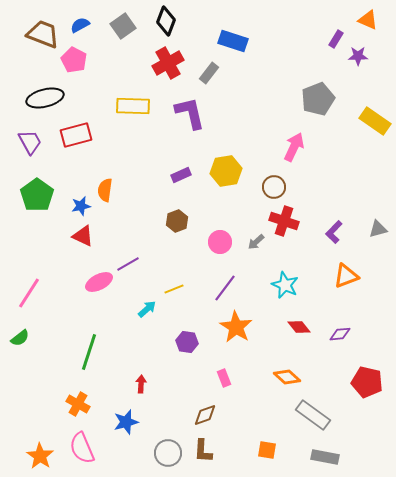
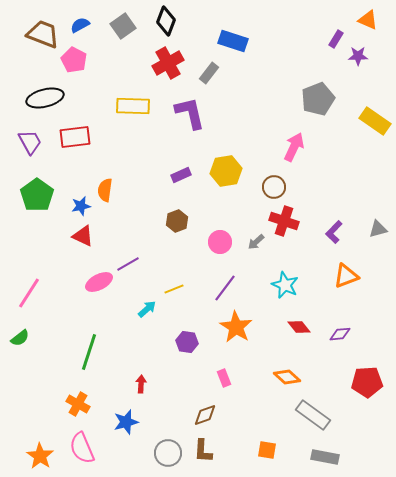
red rectangle at (76, 135): moved 1 px left, 2 px down; rotated 8 degrees clockwise
red pentagon at (367, 382): rotated 16 degrees counterclockwise
